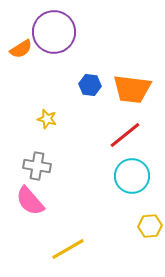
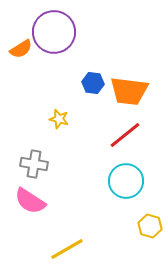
blue hexagon: moved 3 px right, 2 px up
orange trapezoid: moved 3 px left, 2 px down
yellow star: moved 12 px right
gray cross: moved 3 px left, 2 px up
cyan circle: moved 6 px left, 5 px down
pink semicircle: rotated 16 degrees counterclockwise
yellow hexagon: rotated 20 degrees clockwise
yellow line: moved 1 px left
